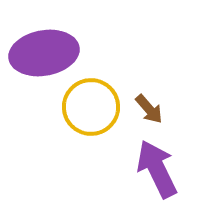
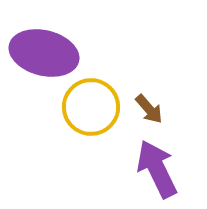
purple ellipse: rotated 24 degrees clockwise
